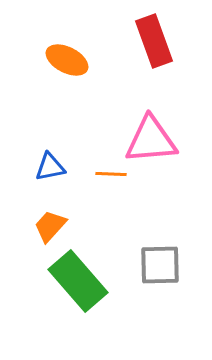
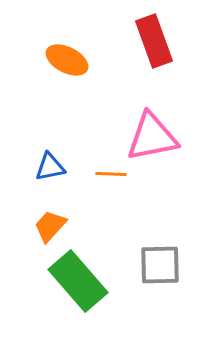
pink triangle: moved 1 px right, 3 px up; rotated 6 degrees counterclockwise
